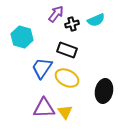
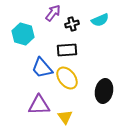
purple arrow: moved 3 px left, 1 px up
cyan semicircle: moved 4 px right
cyan hexagon: moved 1 px right, 3 px up
black rectangle: rotated 24 degrees counterclockwise
blue trapezoid: rotated 75 degrees counterclockwise
yellow ellipse: rotated 25 degrees clockwise
purple triangle: moved 5 px left, 3 px up
yellow triangle: moved 5 px down
